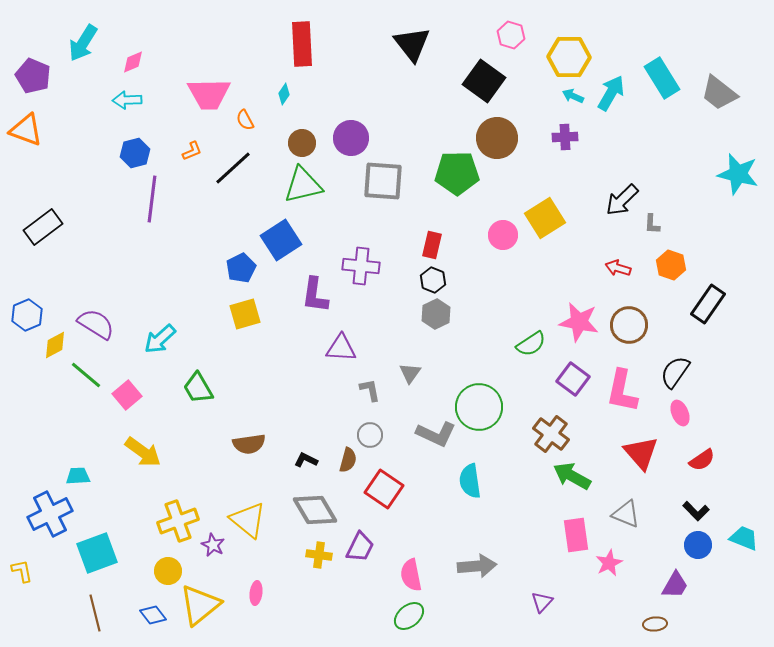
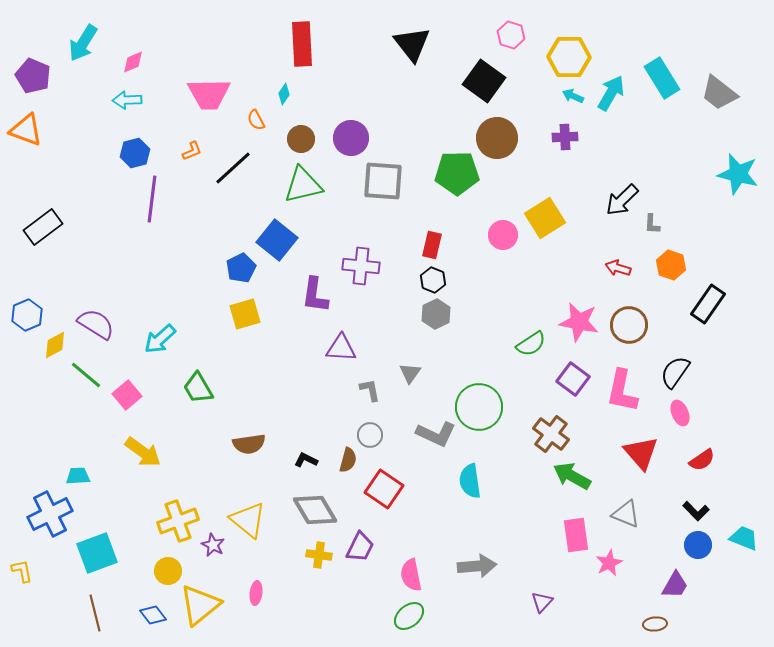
orange semicircle at (245, 120): moved 11 px right
brown circle at (302, 143): moved 1 px left, 4 px up
blue square at (281, 240): moved 4 px left; rotated 18 degrees counterclockwise
